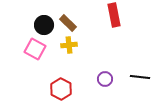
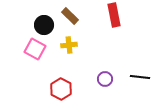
brown rectangle: moved 2 px right, 7 px up
